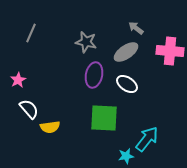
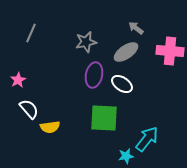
gray star: rotated 25 degrees counterclockwise
white ellipse: moved 5 px left
